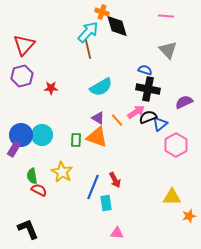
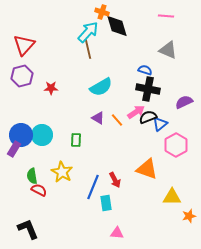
gray triangle: rotated 24 degrees counterclockwise
orange triangle: moved 50 px right, 32 px down
